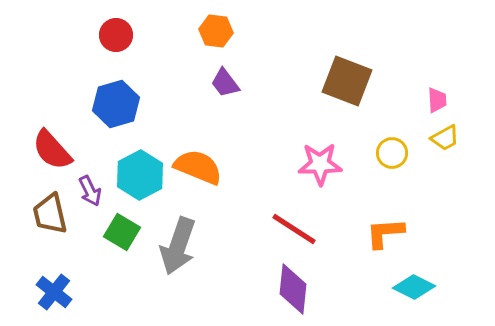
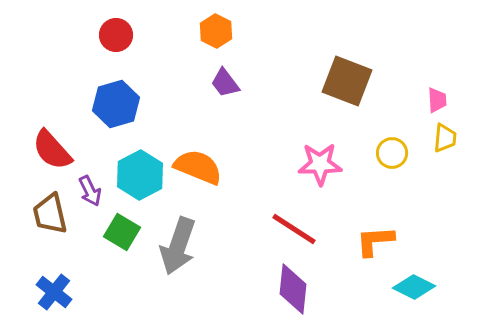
orange hexagon: rotated 20 degrees clockwise
yellow trapezoid: rotated 56 degrees counterclockwise
orange L-shape: moved 10 px left, 8 px down
